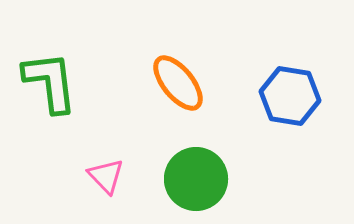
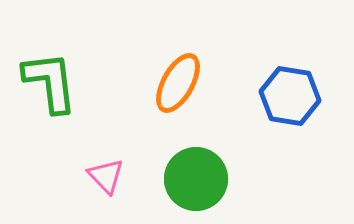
orange ellipse: rotated 68 degrees clockwise
